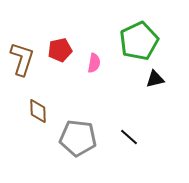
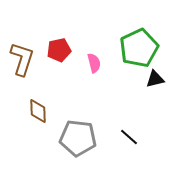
green pentagon: moved 7 px down
red pentagon: moved 1 px left
pink semicircle: rotated 24 degrees counterclockwise
